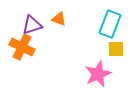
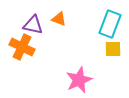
purple triangle: moved 1 px right; rotated 30 degrees clockwise
yellow square: moved 3 px left
pink star: moved 19 px left, 6 px down
